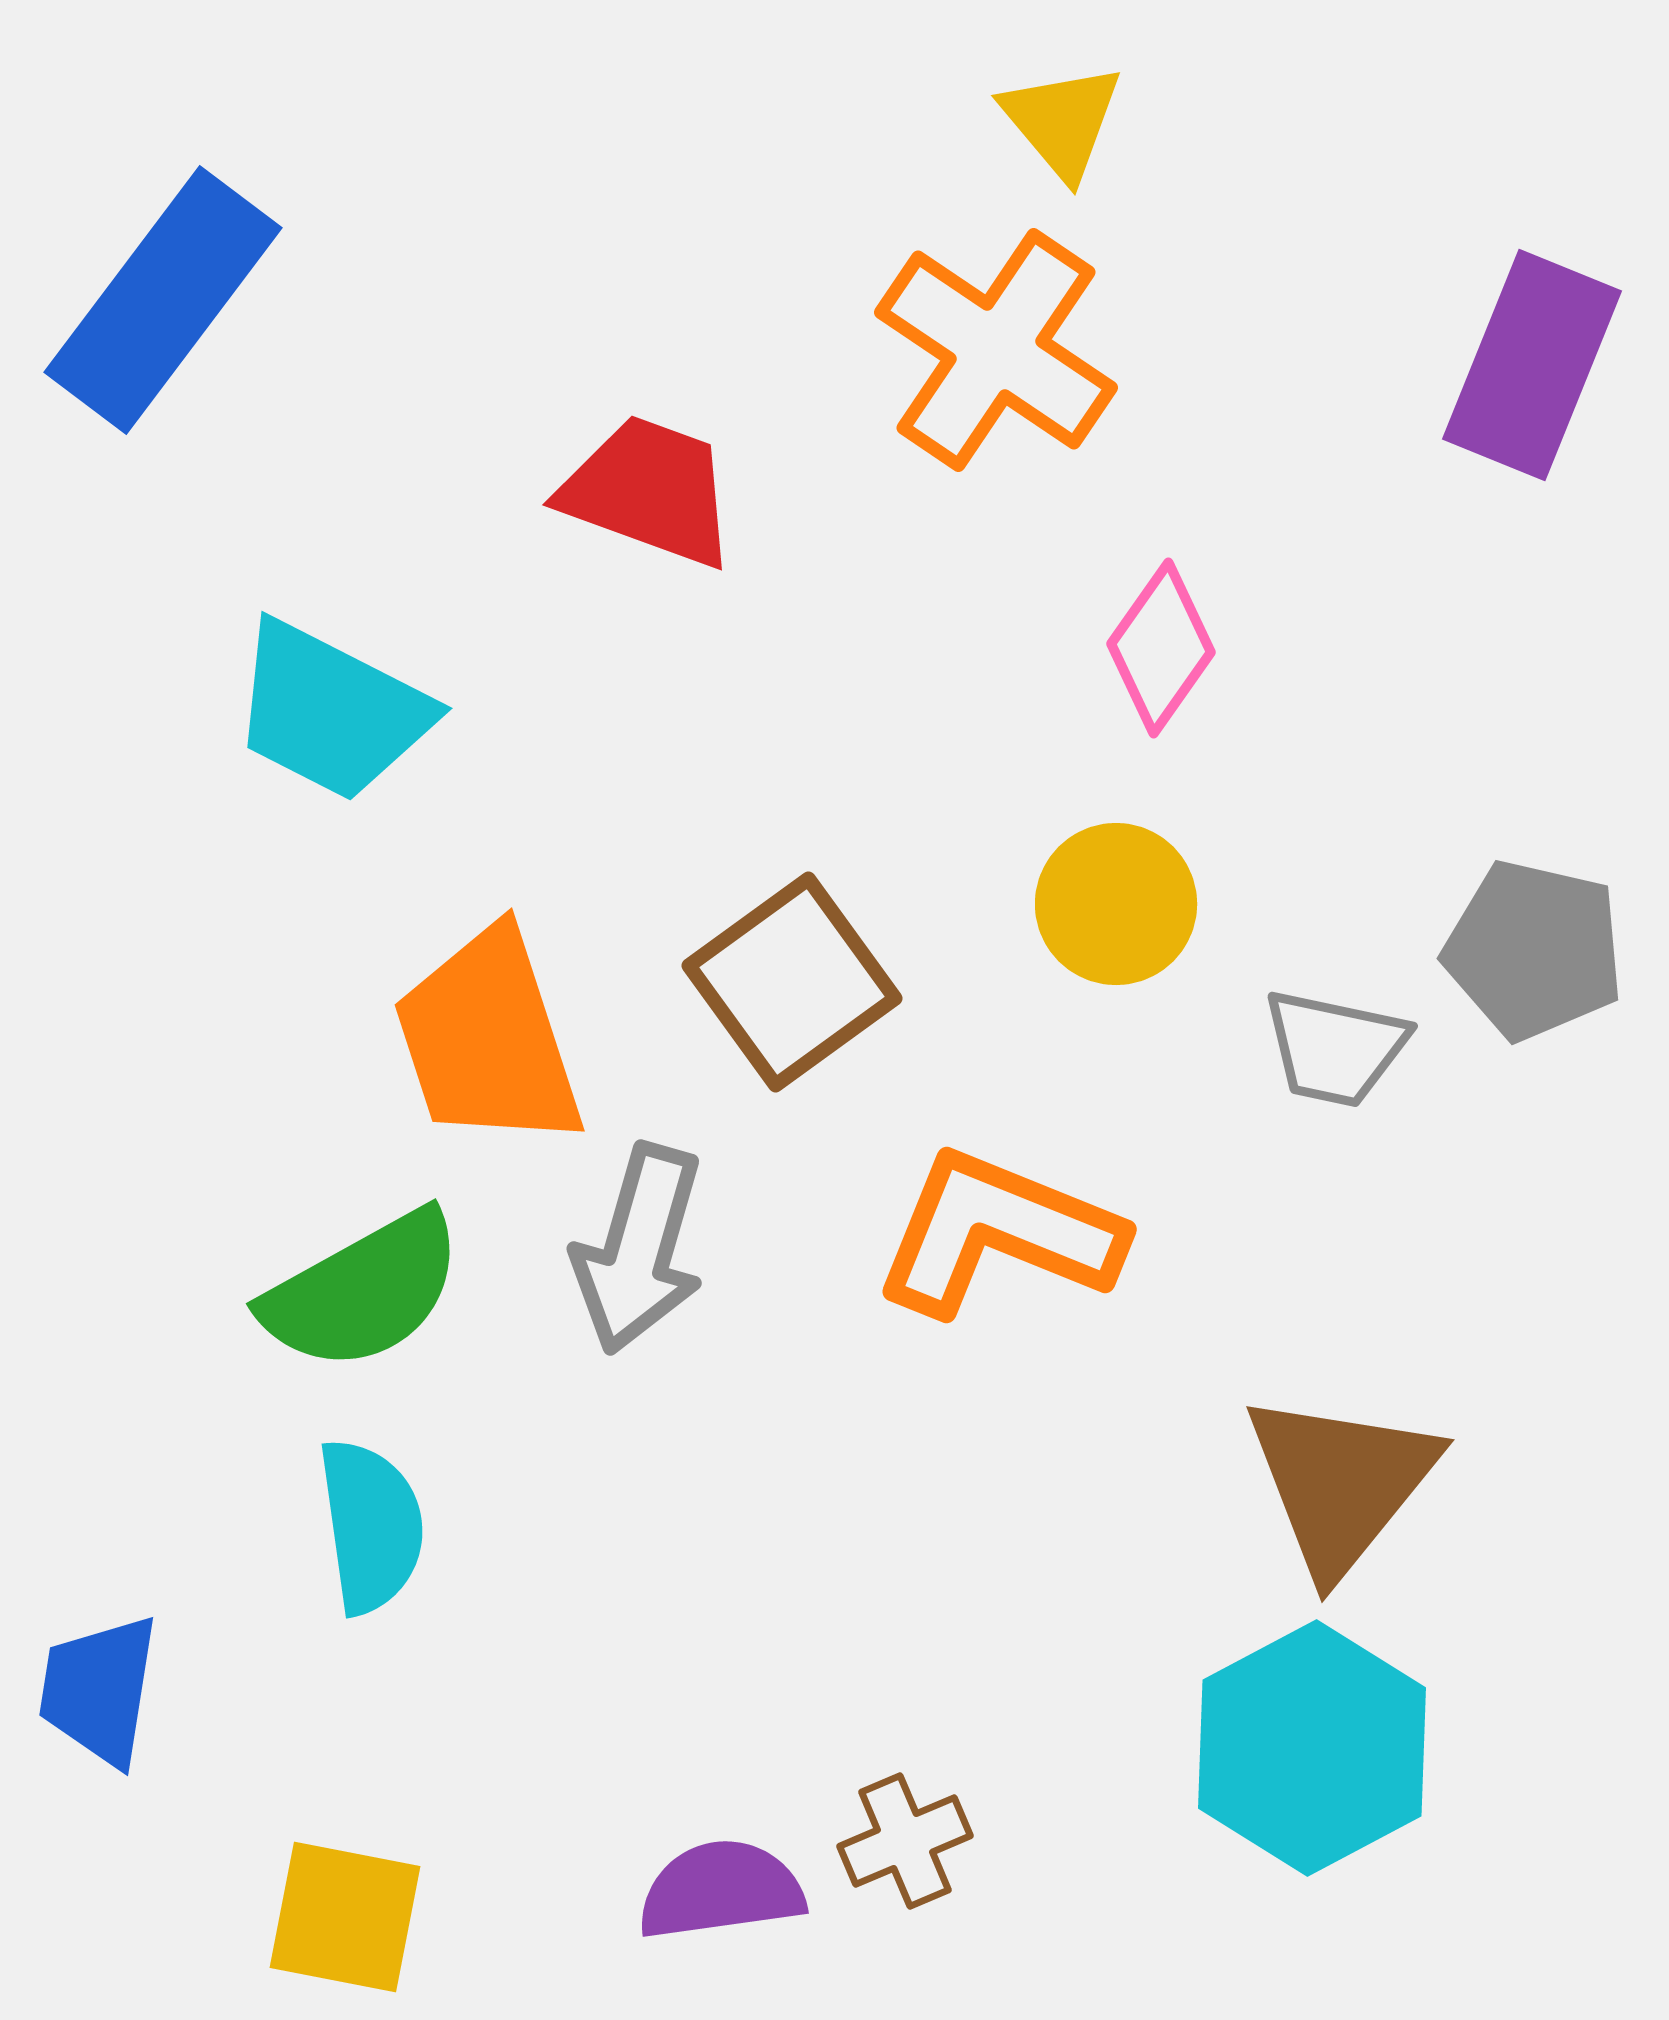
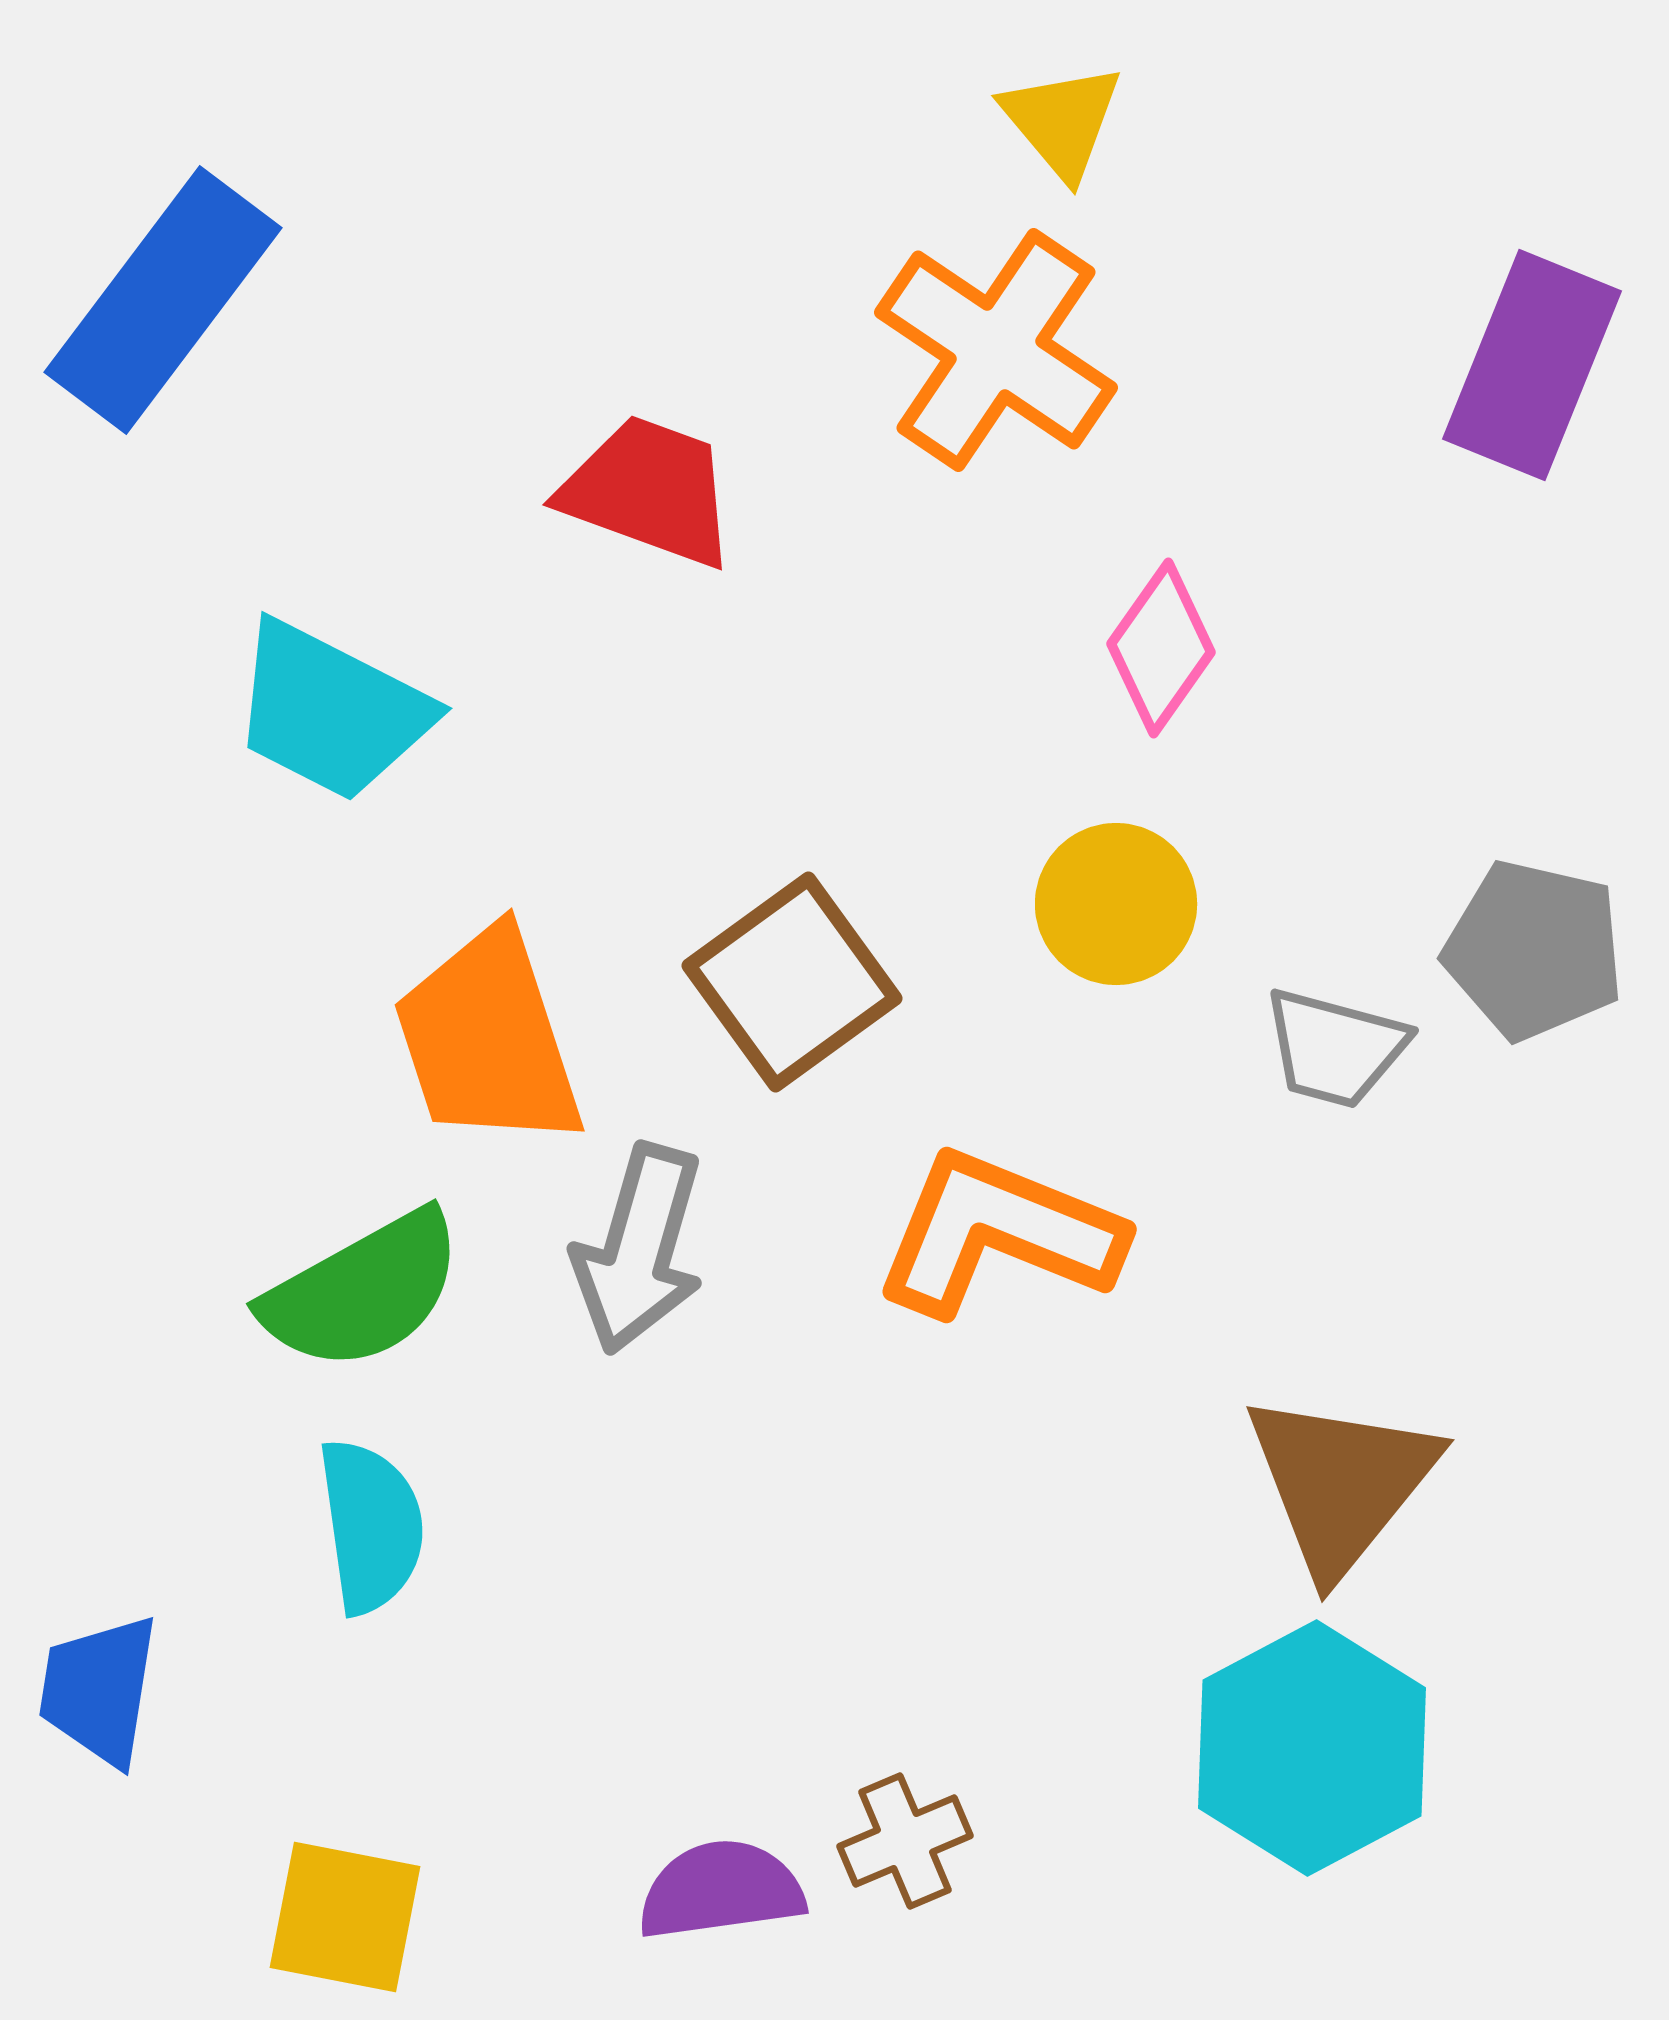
gray trapezoid: rotated 3 degrees clockwise
